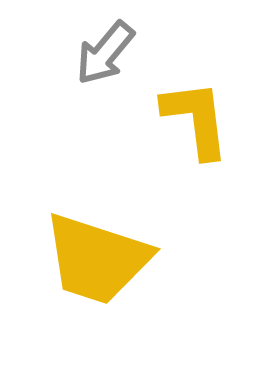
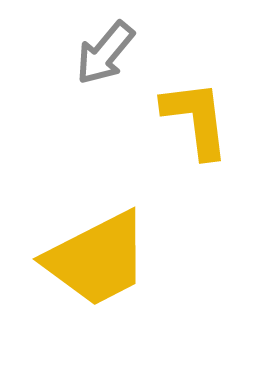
yellow trapezoid: rotated 45 degrees counterclockwise
